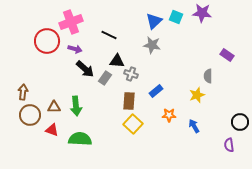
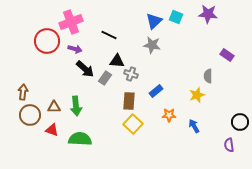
purple star: moved 6 px right, 1 px down
